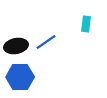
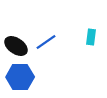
cyan rectangle: moved 5 px right, 13 px down
black ellipse: rotated 45 degrees clockwise
